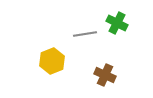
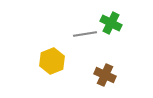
green cross: moved 6 px left
